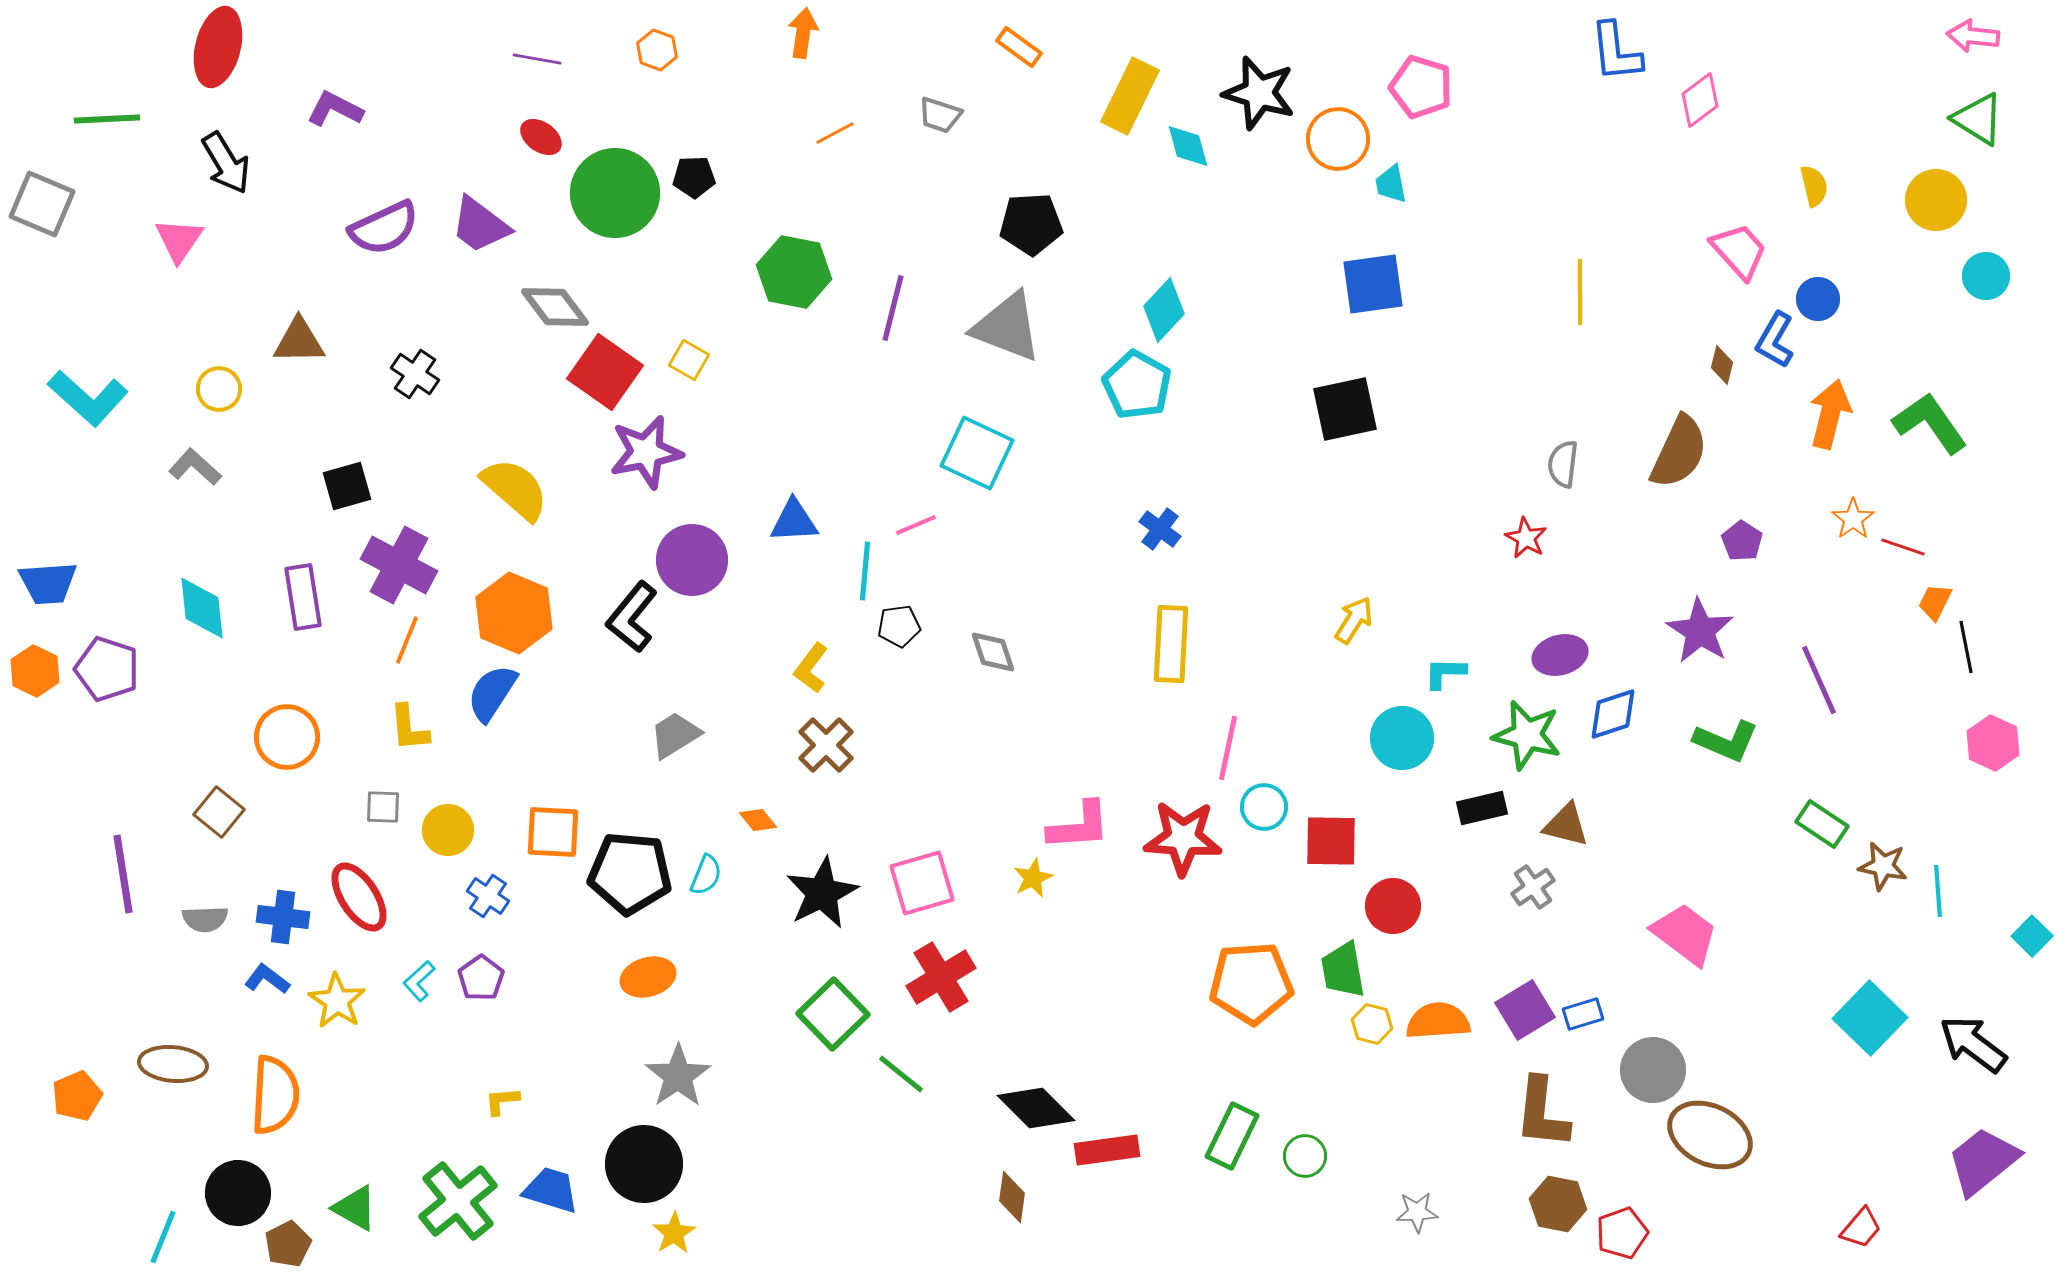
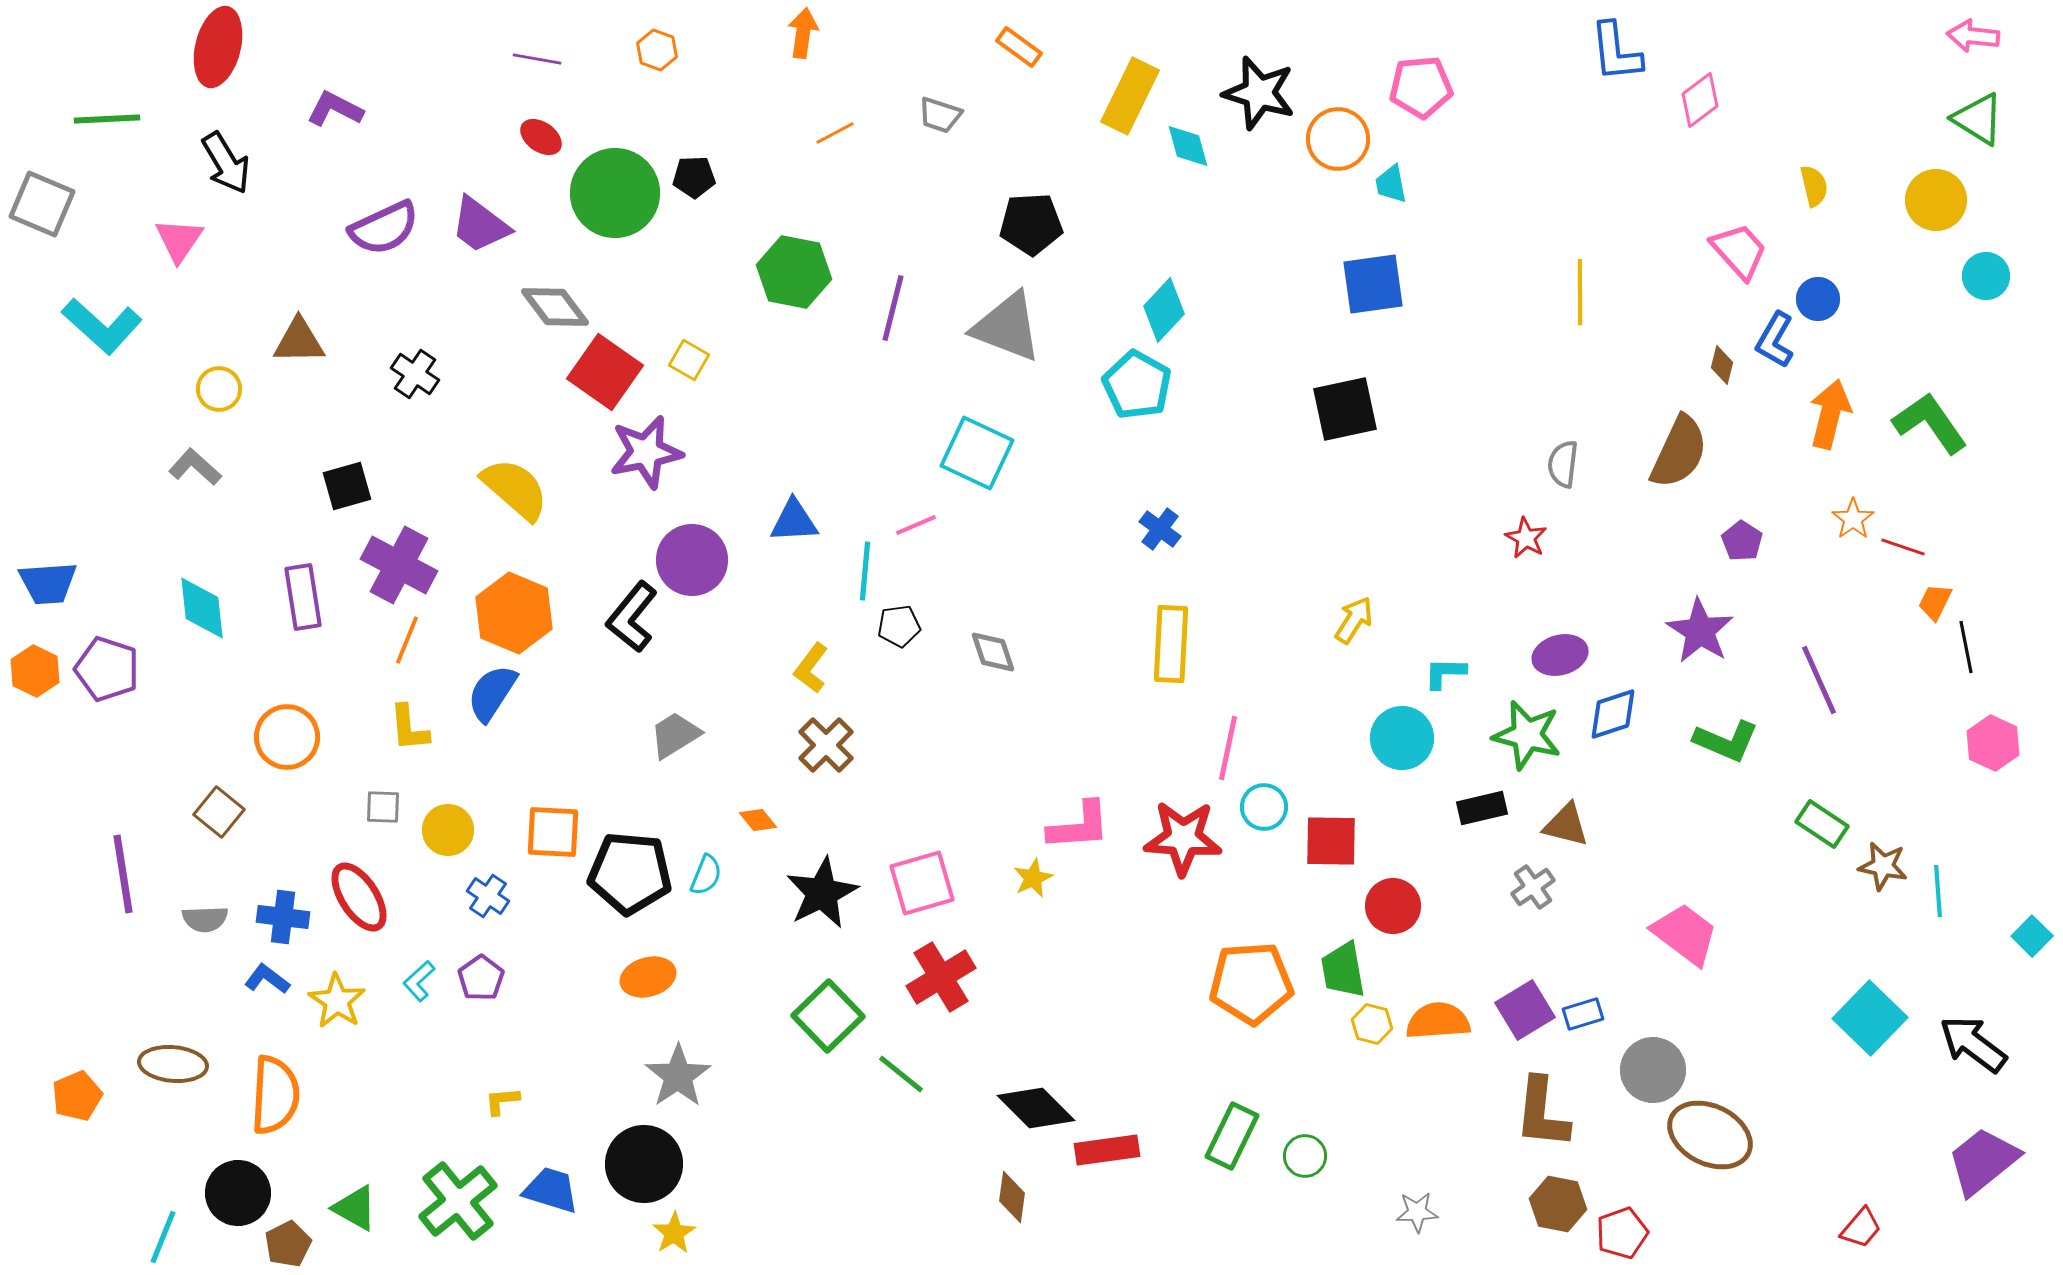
pink pentagon at (1421, 87): rotated 22 degrees counterclockwise
cyan L-shape at (88, 398): moved 14 px right, 72 px up
green square at (833, 1014): moved 5 px left, 2 px down
